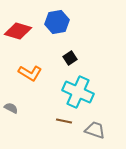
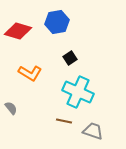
gray semicircle: rotated 24 degrees clockwise
gray trapezoid: moved 2 px left, 1 px down
